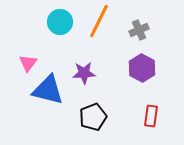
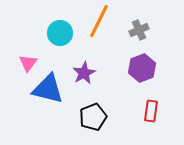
cyan circle: moved 11 px down
purple hexagon: rotated 12 degrees clockwise
purple star: rotated 25 degrees counterclockwise
blue triangle: moved 1 px up
red rectangle: moved 5 px up
